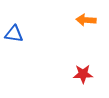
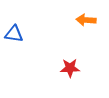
red star: moved 13 px left, 6 px up
